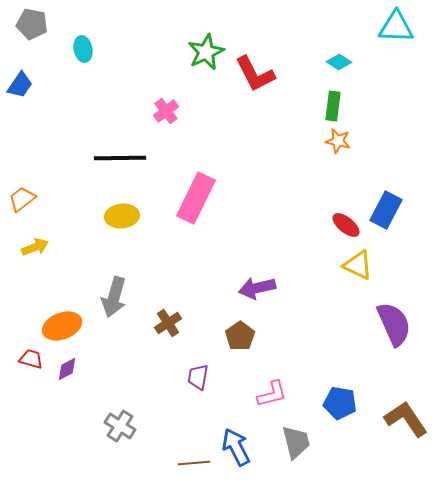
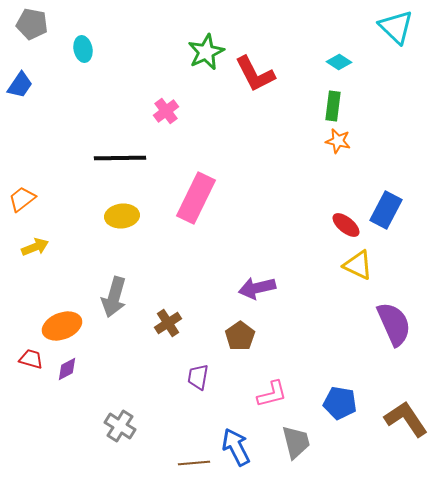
cyan triangle: rotated 42 degrees clockwise
